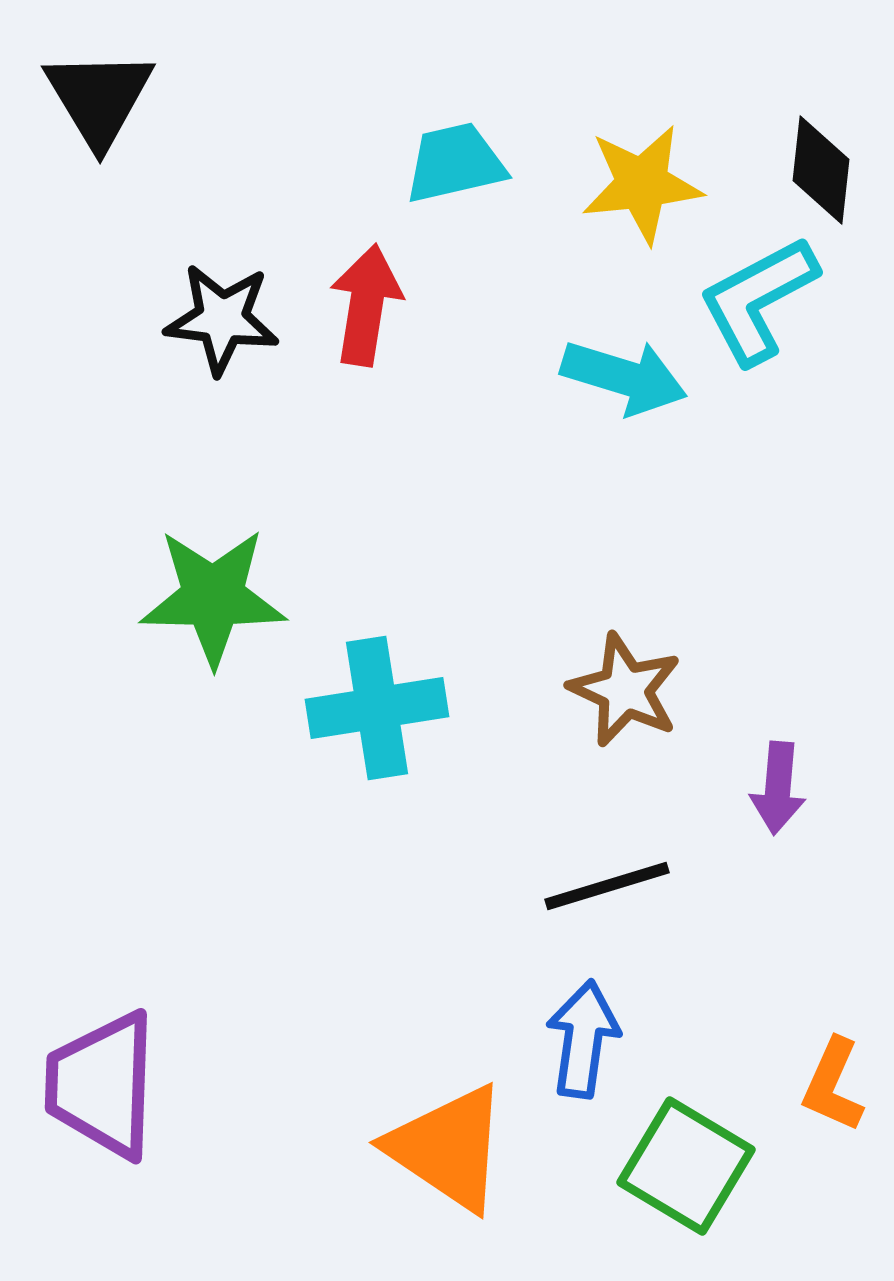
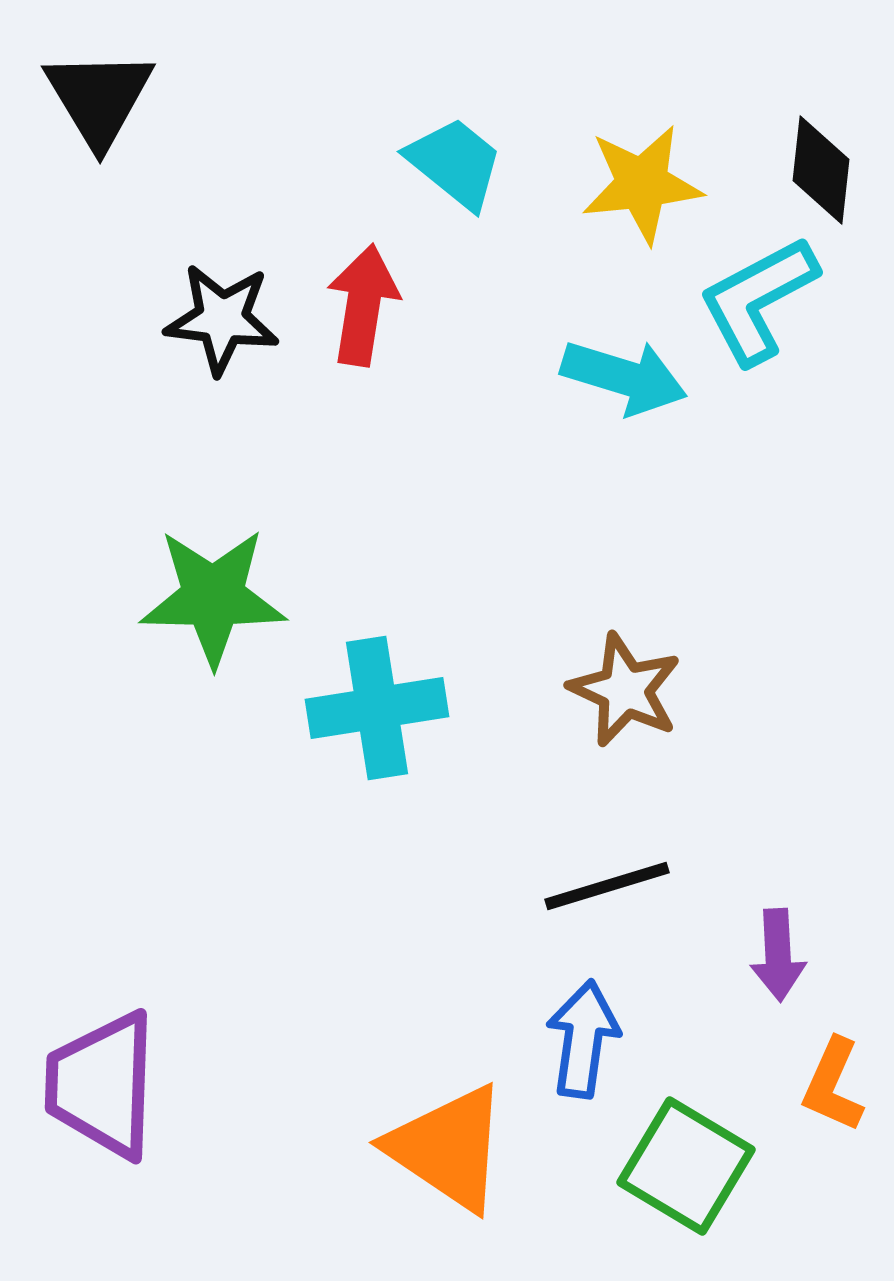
cyan trapezoid: rotated 52 degrees clockwise
red arrow: moved 3 px left
purple arrow: moved 167 px down; rotated 8 degrees counterclockwise
